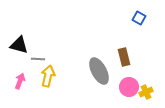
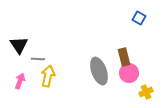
black triangle: rotated 42 degrees clockwise
gray ellipse: rotated 8 degrees clockwise
pink circle: moved 14 px up
